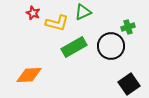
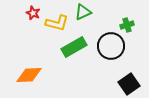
green cross: moved 1 px left, 2 px up
